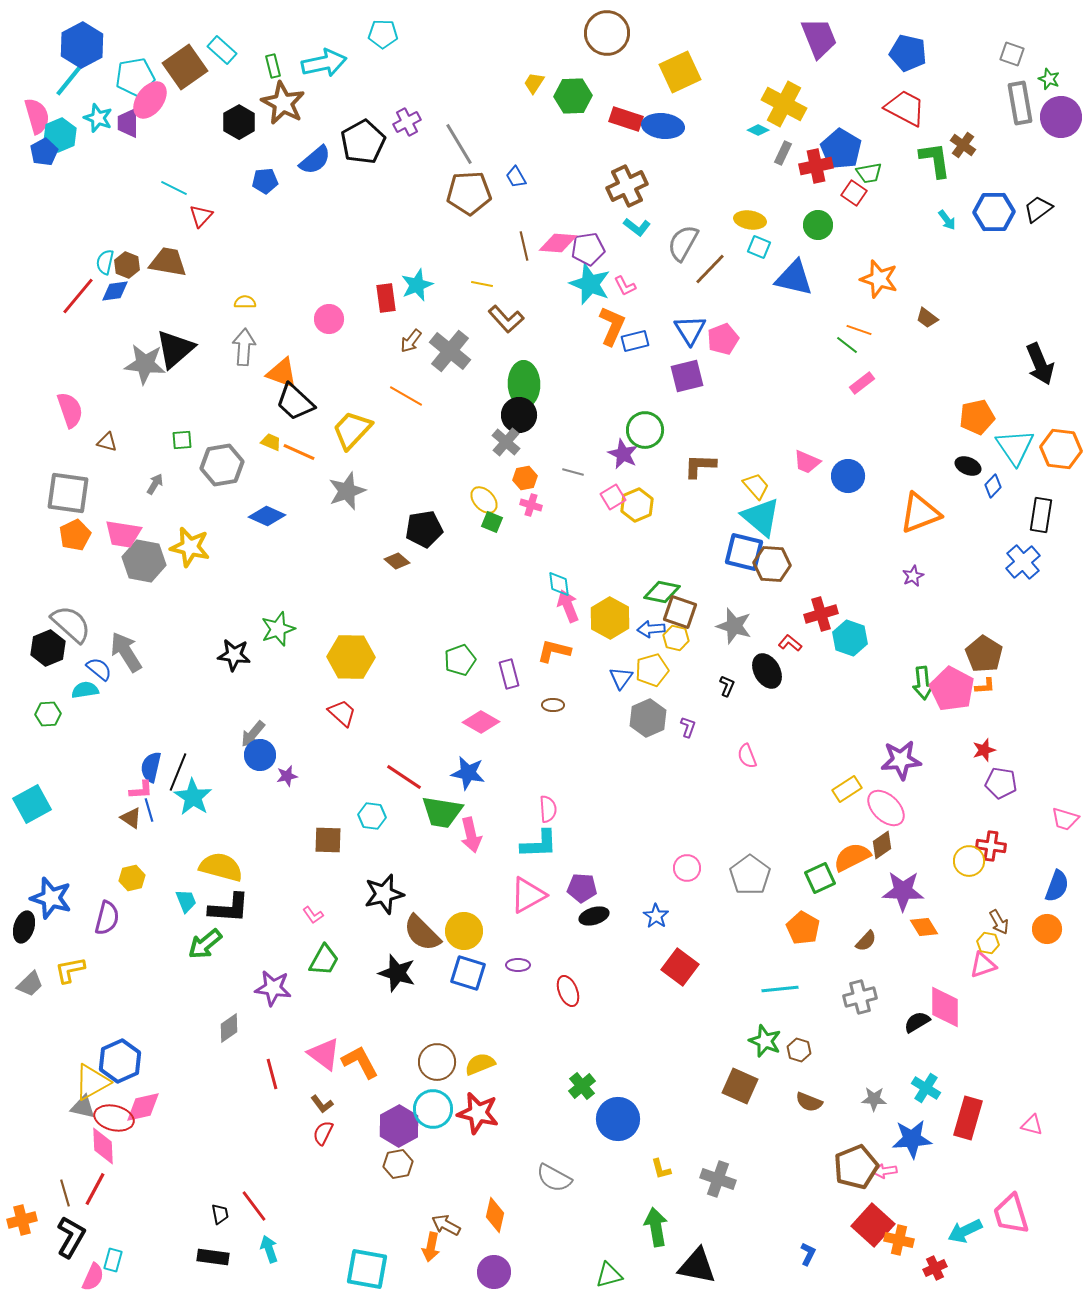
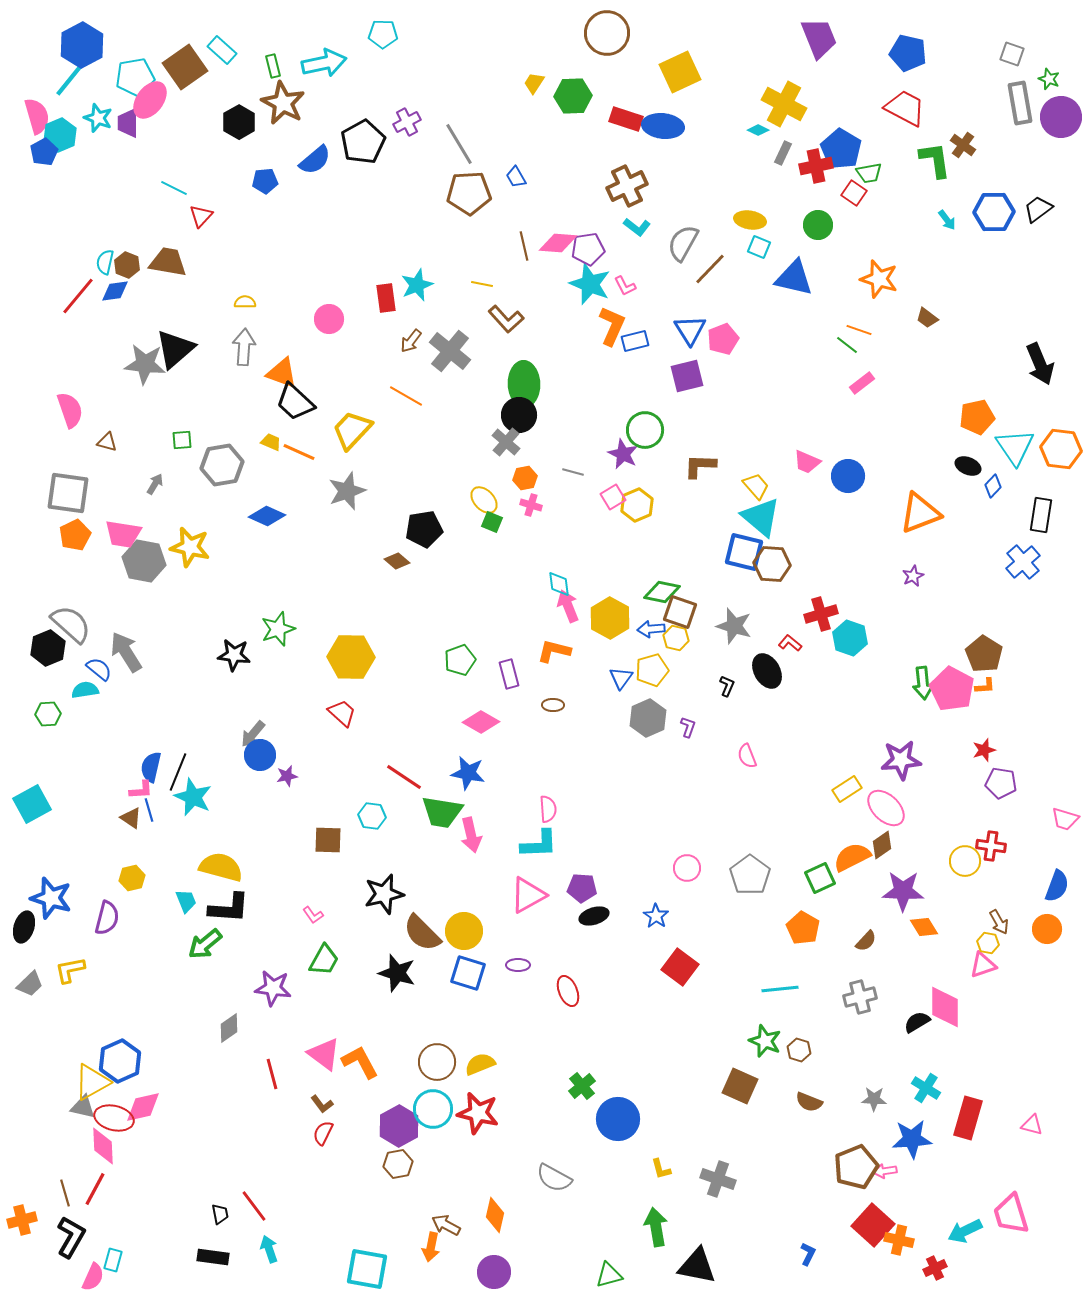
cyan star at (193, 797): rotated 9 degrees counterclockwise
yellow circle at (969, 861): moved 4 px left
